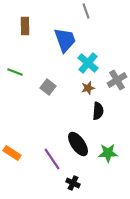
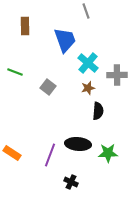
gray cross: moved 5 px up; rotated 30 degrees clockwise
black ellipse: rotated 50 degrees counterclockwise
purple line: moved 2 px left, 4 px up; rotated 55 degrees clockwise
black cross: moved 2 px left, 1 px up
